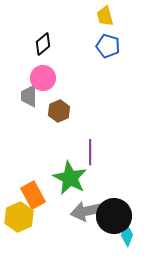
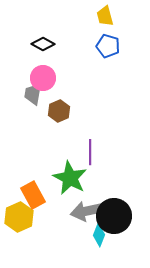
black diamond: rotated 70 degrees clockwise
gray trapezoid: moved 4 px right, 2 px up; rotated 10 degrees clockwise
cyan diamond: moved 28 px left
